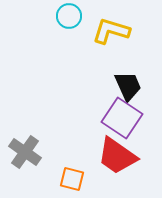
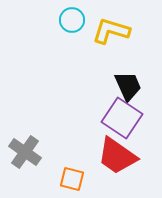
cyan circle: moved 3 px right, 4 px down
